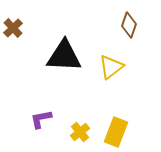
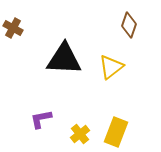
brown cross: rotated 18 degrees counterclockwise
black triangle: moved 3 px down
yellow cross: moved 2 px down
